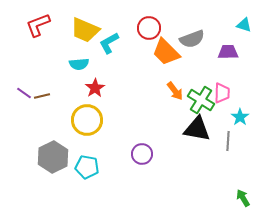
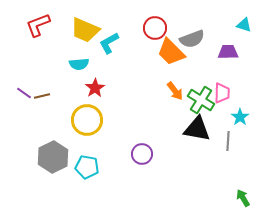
red circle: moved 6 px right
orange trapezoid: moved 5 px right
